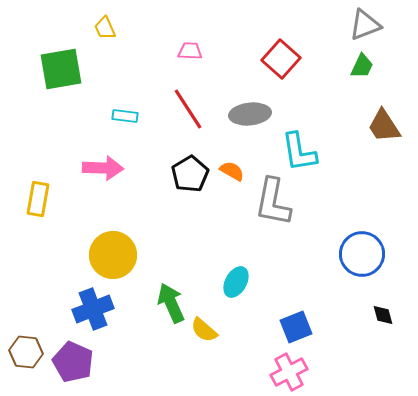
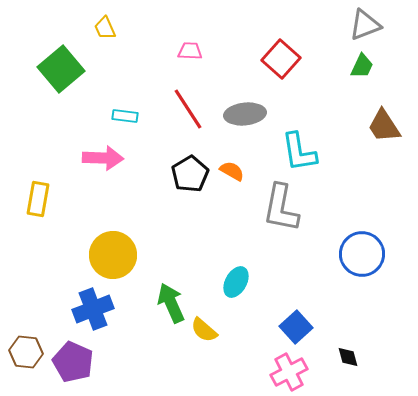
green square: rotated 30 degrees counterclockwise
gray ellipse: moved 5 px left
pink arrow: moved 10 px up
gray L-shape: moved 8 px right, 6 px down
black diamond: moved 35 px left, 42 px down
blue square: rotated 20 degrees counterclockwise
